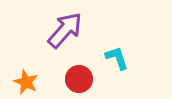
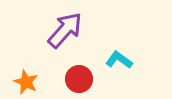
cyan L-shape: moved 2 px right, 2 px down; rotated 36 degrees counterclockwise
